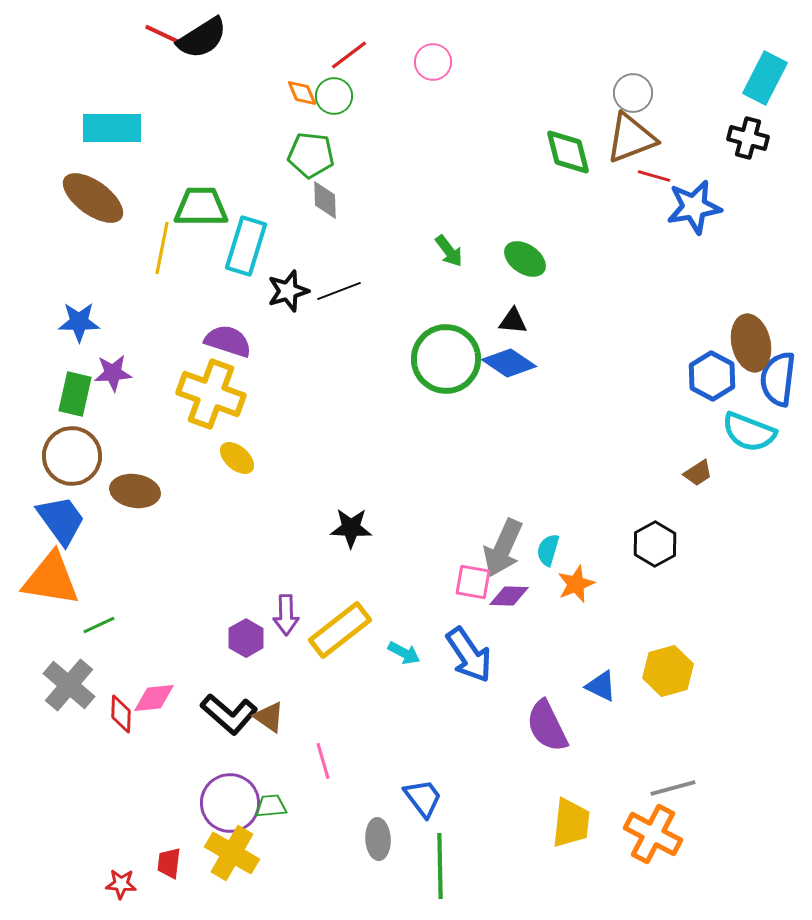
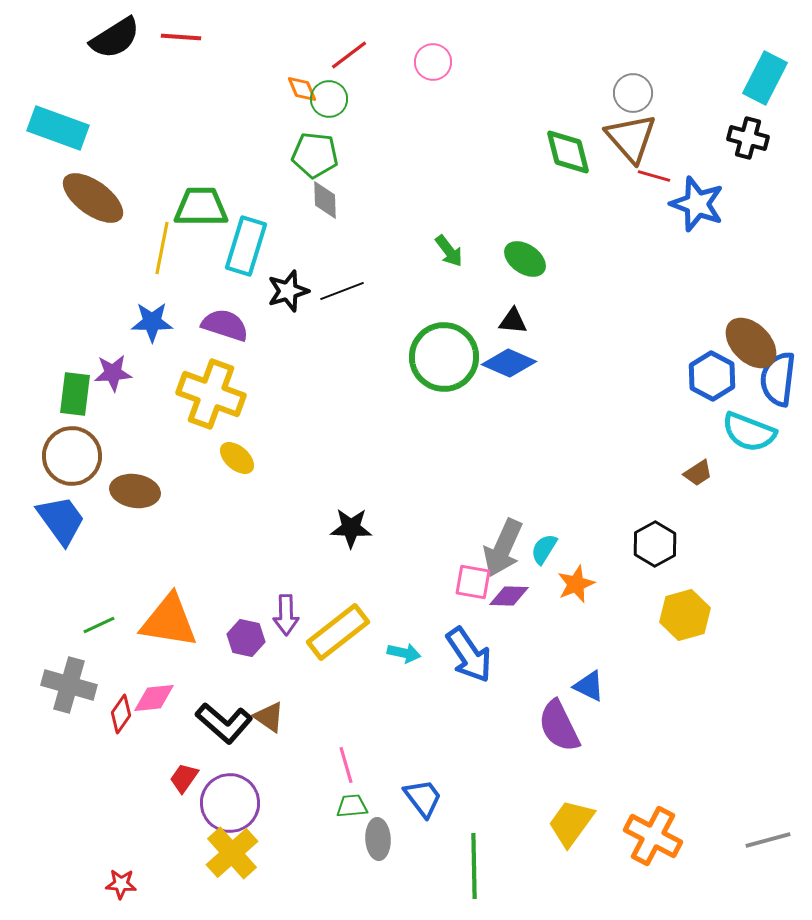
red line at (164, 35): moved 17 px right, 2 px down; rotated 21 degrees counterclockwise
black semicircle at (202, 38): moved 87 px left
orange diamond at (302, 93): moved 4 px up
green circle at (334, 96): moved 5 px left, 3 px down
cyan rectangle at (112, 128): moved 54 px left; rotated 20 degrees clockwise
brown triangle at (631, 138): rotated 50 degrees counterclockwise
green pentagon at (311, 155): moved 4 px right
blue star at (694, 207): moved 3 px right, 3 px up; rotated 30 degrees clockwise
black line at (339, 291): moved 3 px right
blue star at (79, 322): moved 73 px right
purple semicircle at (228, 341): moved 3 px left, 16 px up
brown ellipse at (751, 343): rotated 32 degrees counterclockwise
green circle at (446, 359): moved 2 px left, 2 px up
blue diamond at (509, 363): rotated 10 degrees counterclockwise
green rectangle at (75, 394): rotated 6 degrees counterclockwise
cyan semicircle at (548, 550): moved 4 px left, 1 px up; rotated 16 degrees clockwise
orange triangle at (51, 579): moved 118 px right, 42 px down
yellow rectangle at (340, 630): moved 2 px left, 2 px down
purple hexagon at (246, 638): rotated 18 degrees counterclockwise
cyan arrow at (404, 653): rotated 16 degrees counterclockwise
yellow hexagon at (668, 671): moved 17 px right, 56 px up
gray cross at (69, 685): rotated 24 degrees counterclockwise
blue triangle at (601, 686): moved 12 px left
red diamond at (121, 714): rotated 33 degrees clockwise
black L-shape at (229, 714): moved 5 px left, 9 px down
purple semicircle at (547, 726): moved 12 px right
pink line at (323, 761): moved 23 px right, 4 px down
gray line at (673, 788): moved 95 px right, 52 px down
green trapezoid at (271, 806): moved 81 px right
yellow trapezoid at (571, 823): rotated 150 degrees counterclockwise
orange cross at (653, 834): moved 2 px down
yellow cross at (232, 853): rotated 18 degrees clockwise
red trapezoid at (169, 863): moved 15 px right, 85 px up; rotated 28 degrees clockwise
green line at (440, 866): moved 34 px right
